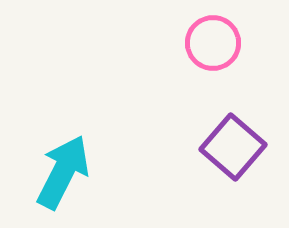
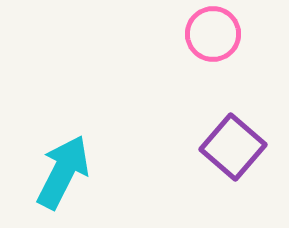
pink circle: moved 9 px up
